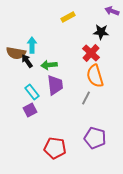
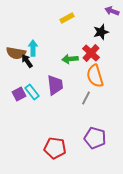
yellow rectangle: moved 1 px left, 1 px down
black star: rotated 21 degrees counterclockwise
cyan arrow: moved 1 px right, 3 px down
green arrow: moved 21 px right, 6 px up
purple square: moved 11 px left, 16 px up
